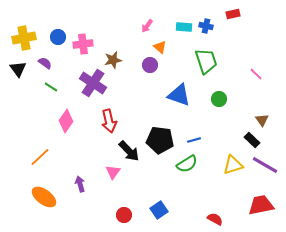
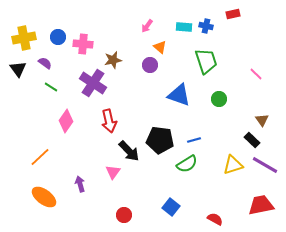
pink cross: rotated 12 degrees clockwise
blue square: moved 12 px right, 3 px up; rotated 18 degrees counterclockwise
